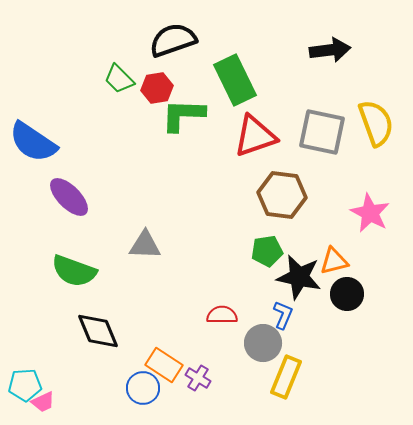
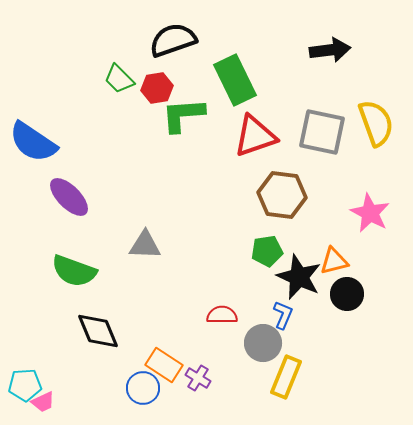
green L-shape: rotated 6 degrees counterclockwise
black star: rotated 12 degrees clockwise
